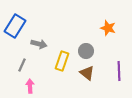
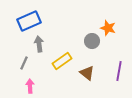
blue rectangle: moved 14 px right, 5 px up; rotated 35 degrees clockwise
gray arrow: rotated 112 degrees counterclockwise
gray circle: moved 6 px right, 10 px up
yellow rectangle: rotated 36 degrees clockwise
gray line: moved 2 px right, 2 px up
purple line: rotated 12 degrees clockwise
